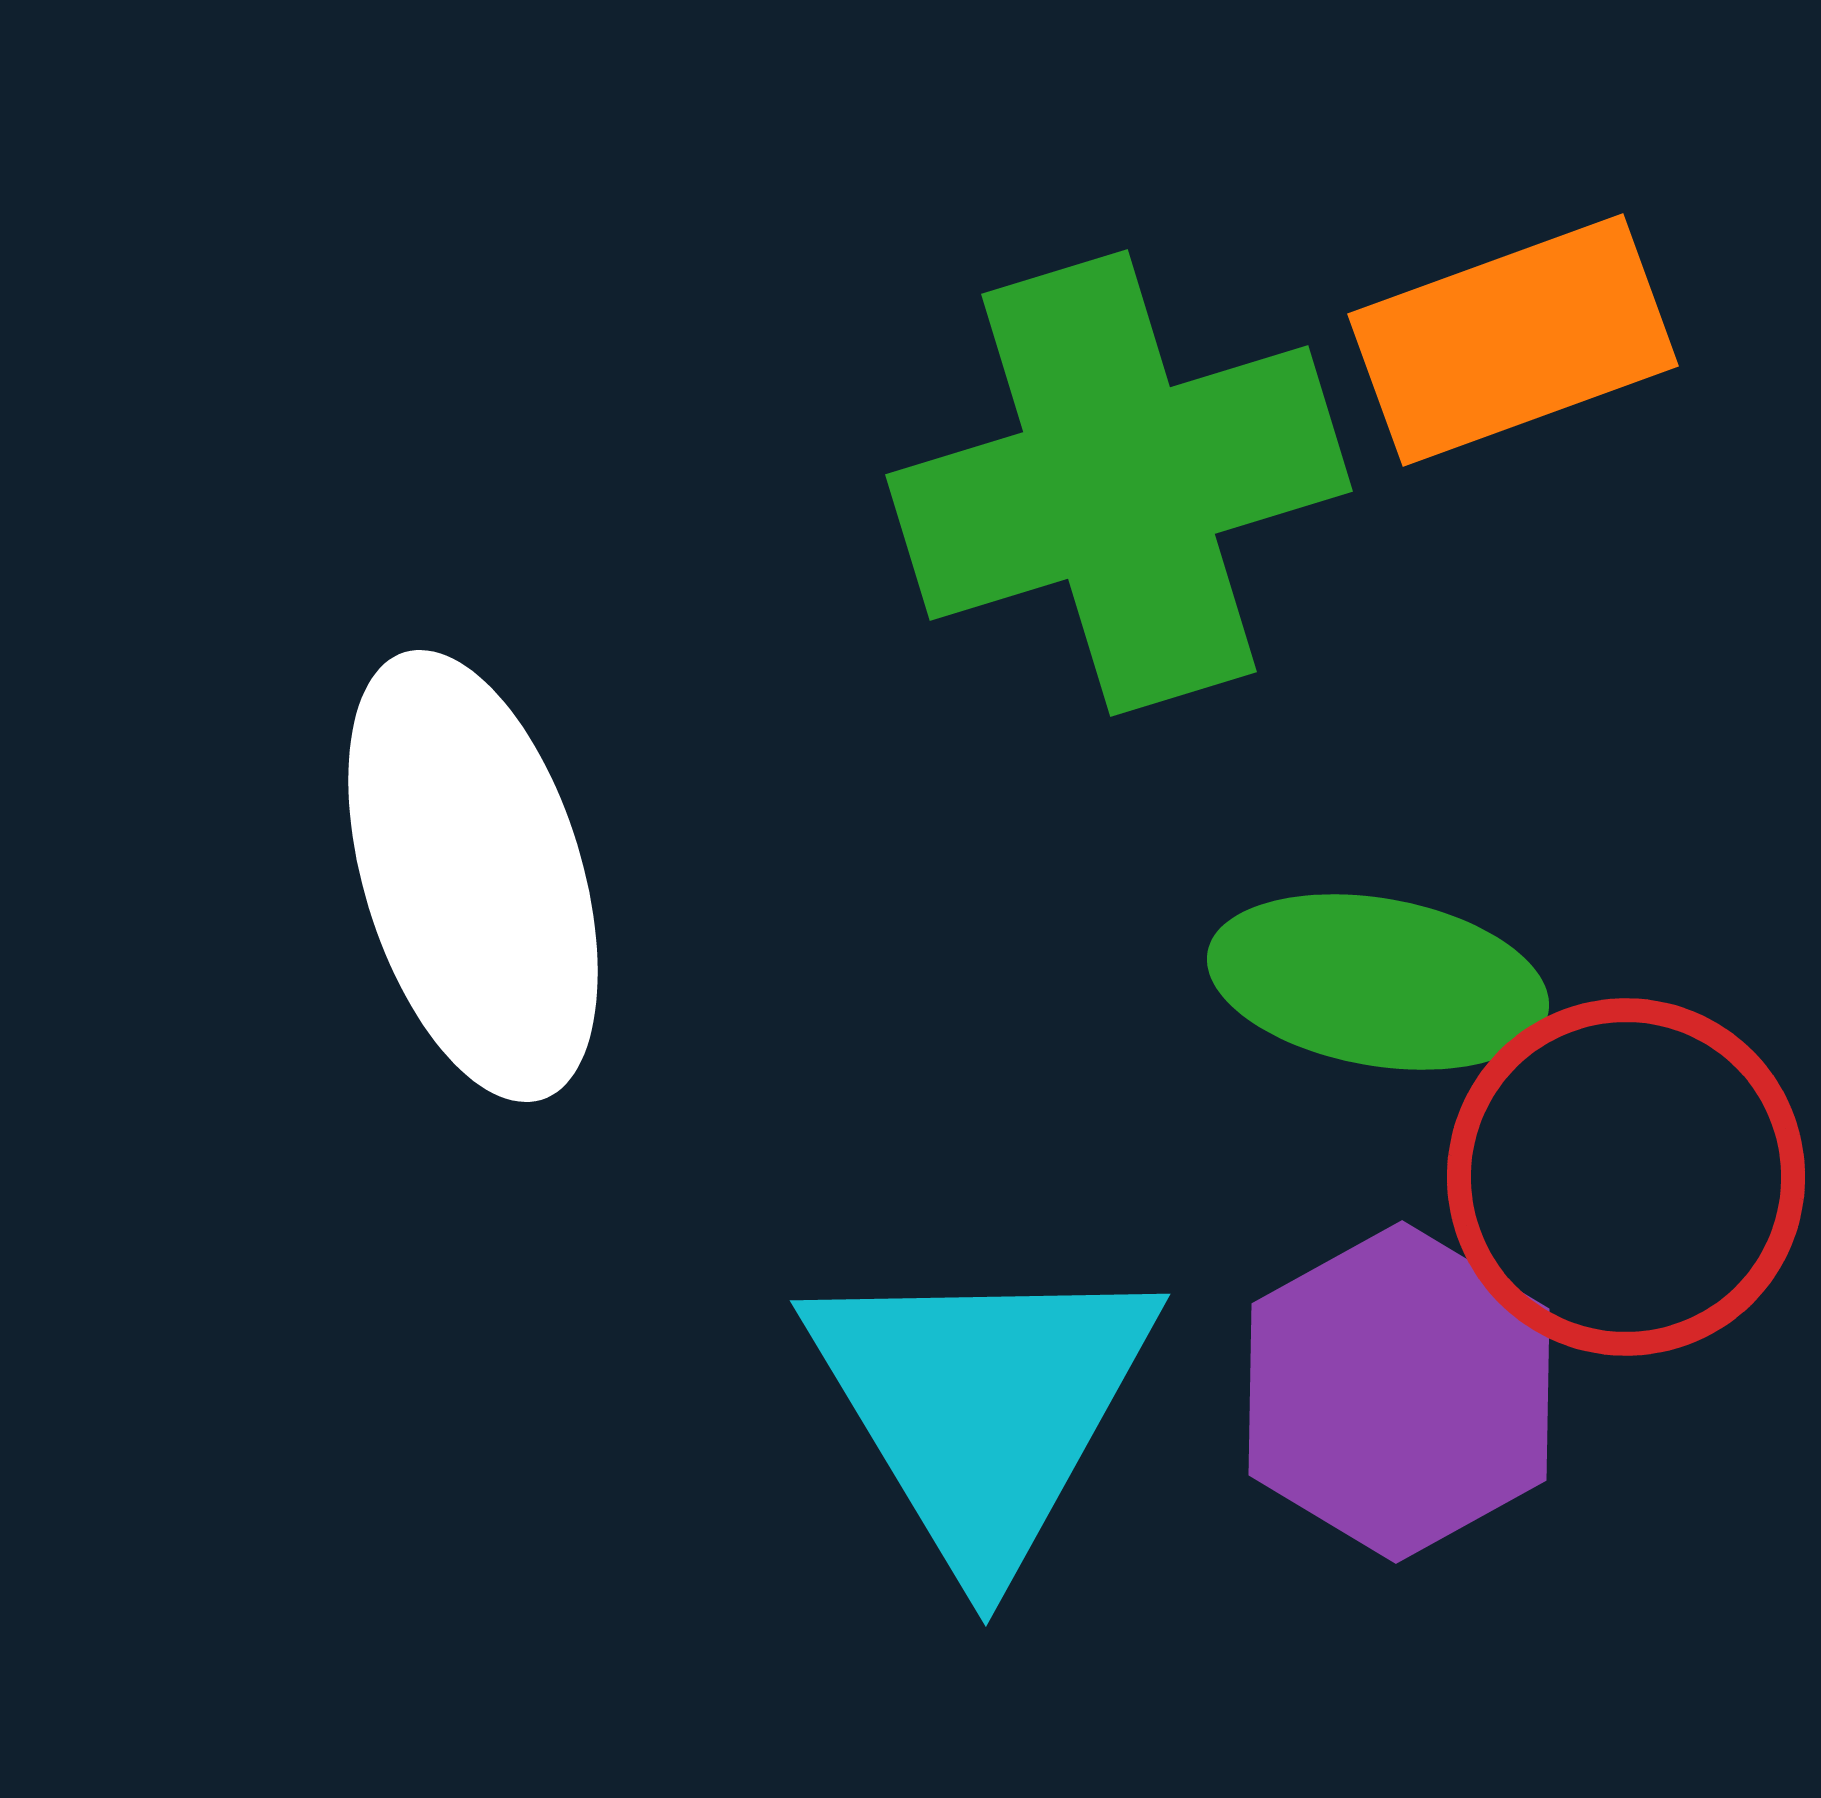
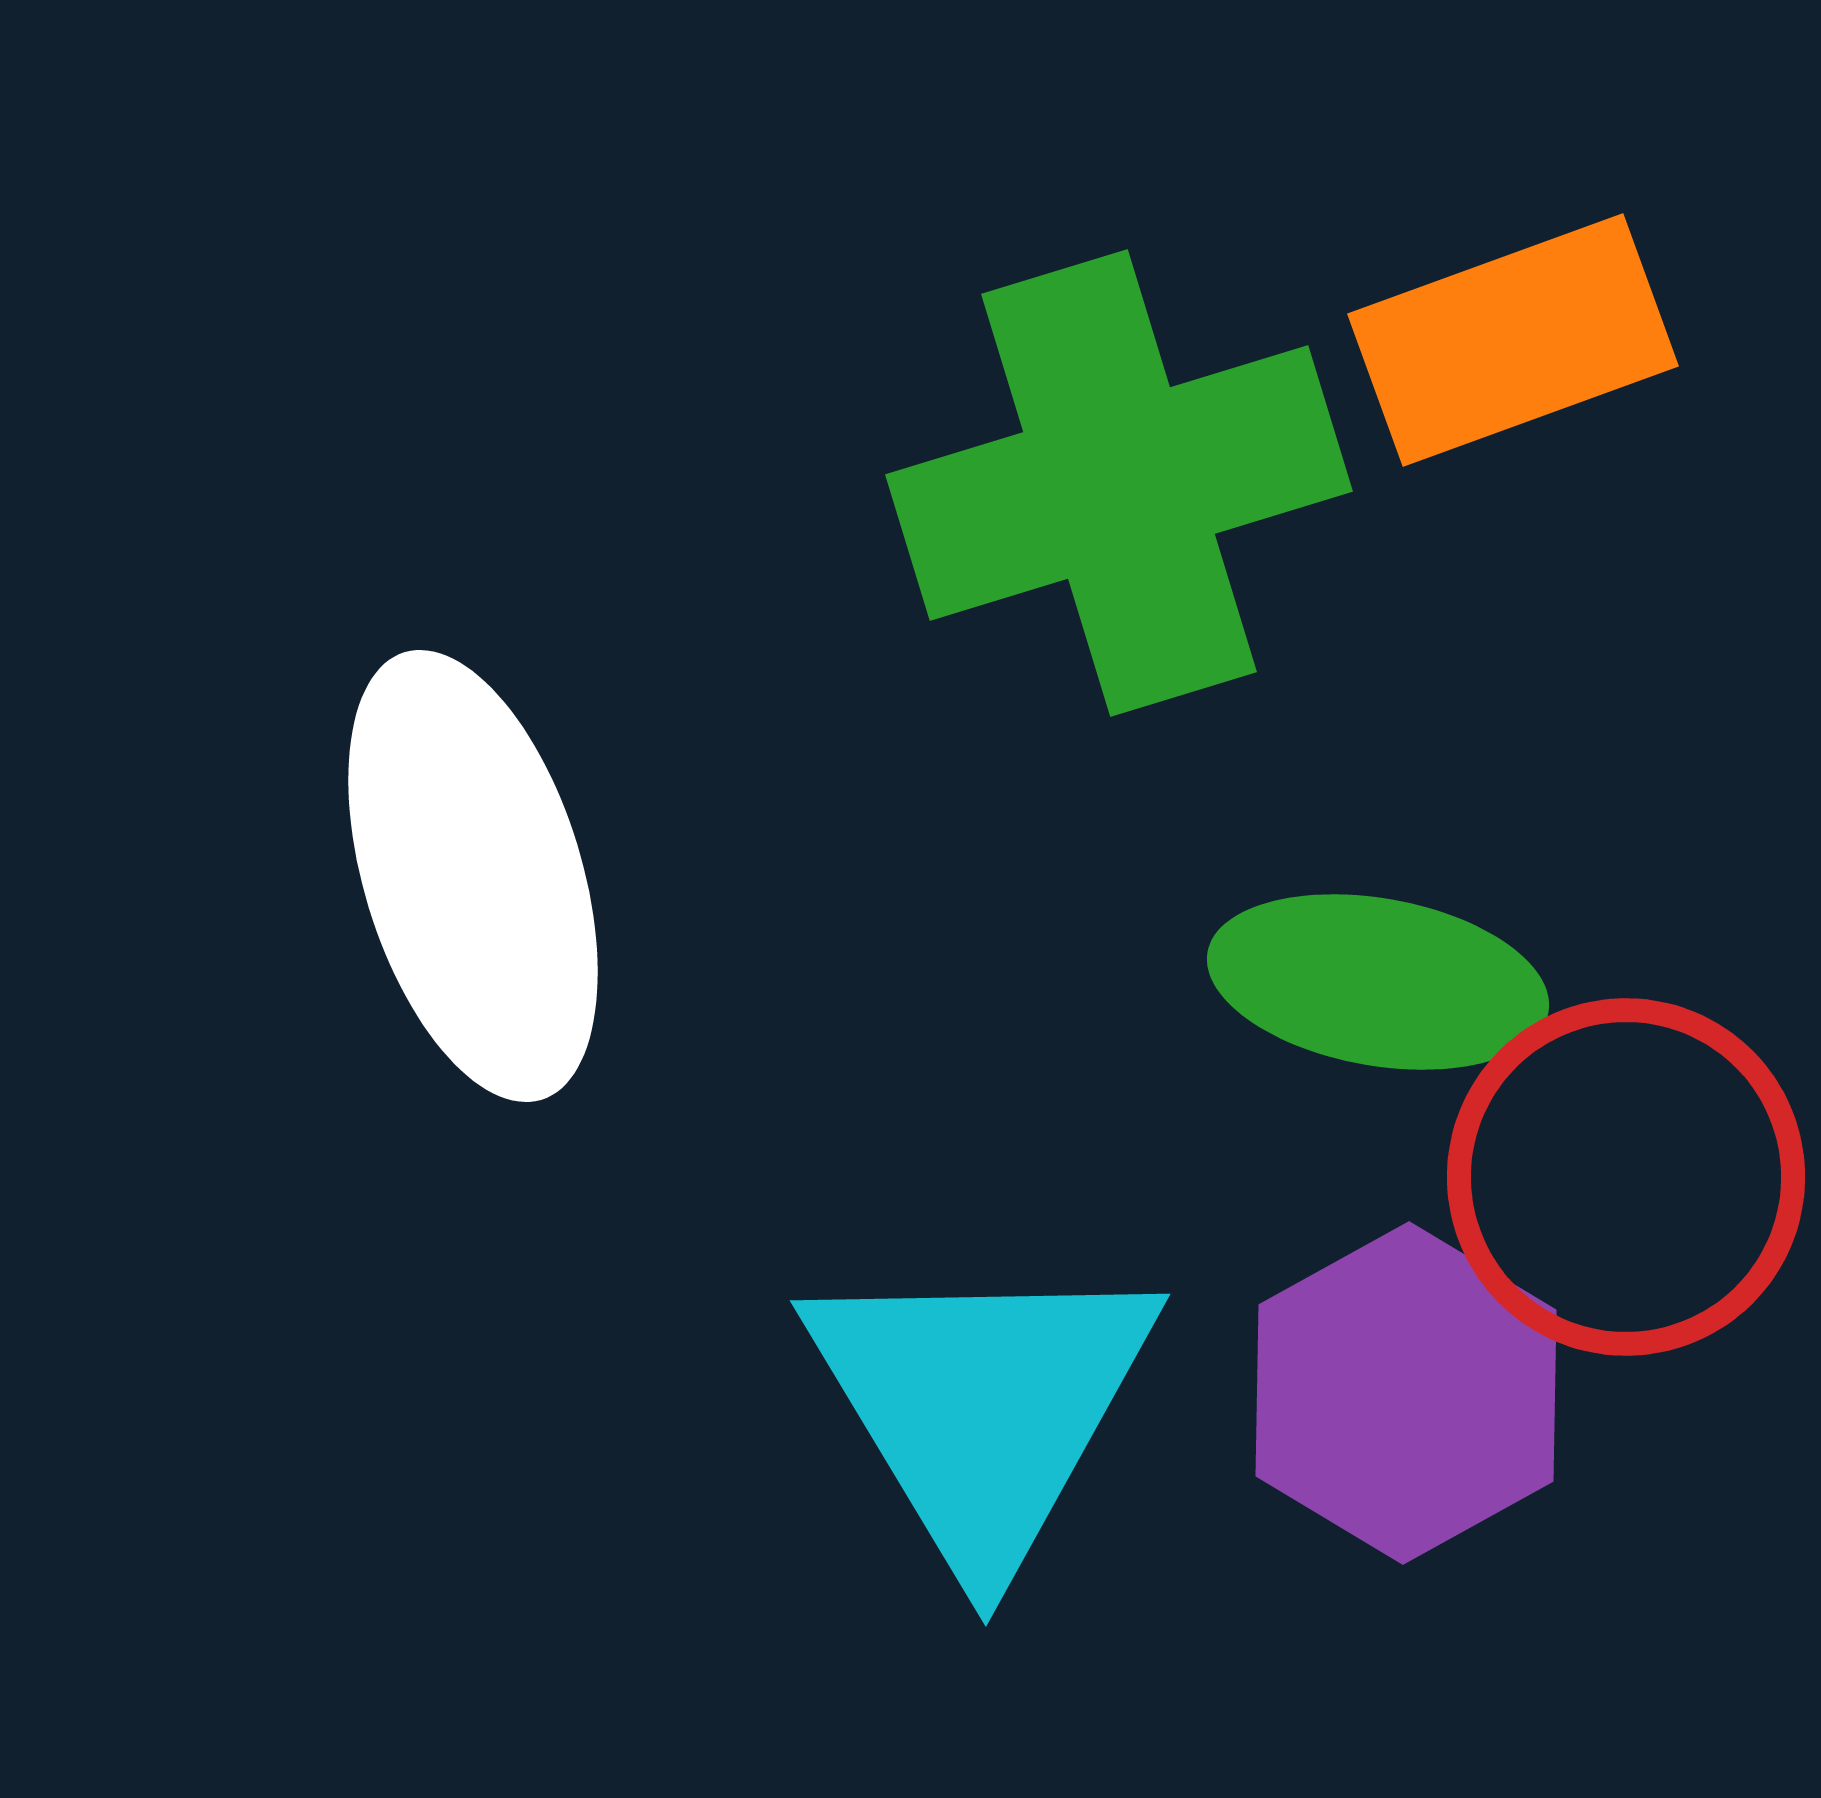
purple hexagon: moved 7 px right, 1 px down
